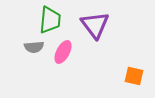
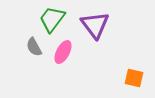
green trapezoid: moved 2 px right, 1 px up; rotated 148 degrees counterclockwise
gray semicircle: rotated 66 degrees clockwise
orange square: moved 2 px down
